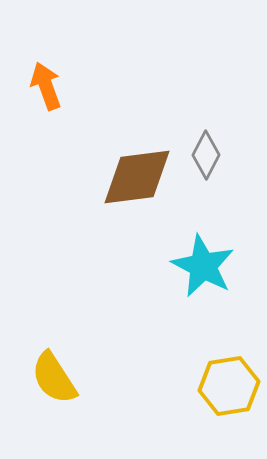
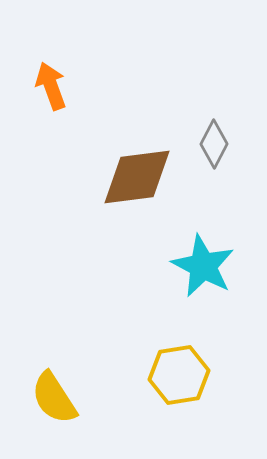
orange arrow: moved 5 px right
gray diamond: moved 8 px right, 11 px up
yellow semicircle: moved 20 px down
yellow hexagon: moved 50 px left, 11 px up
